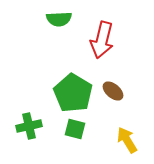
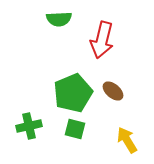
green pentagon: rotated 18 degrees clockwise
